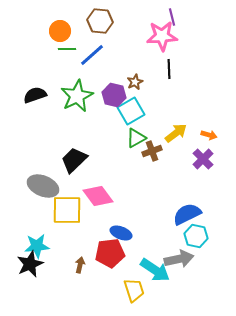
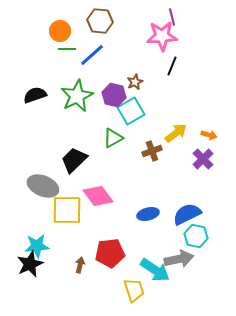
black line: moved 3 px right, 3 px up; rotated 24 degrees clockwise
green triangle: moved 23 px left
blue ellipse: moved 27 px right, 19 px up; rotated 35 degrees counterclockwise
